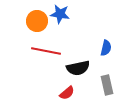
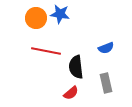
orange circle: moved 1 px left, 3 px up
blue semicircle: rotated 56 degrees clockwise
black semicircle: moved 2 px left, 1 px up; rotated 95 degrees clockwise
gray rectangle: moved 1 px left, 2 px up
red semicircle: moved 4 px right
